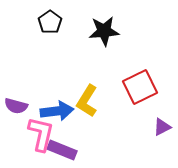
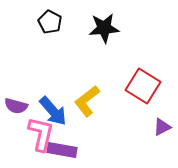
black pentagon: rotated 10 degrees counterclockwise
black star: moved 3 px up
red square: moved 3 px right, 1 px up; rotated 32 degrees counterclockwise
yellow L-shape: rotated 20 degrees clockwise
blue arrow: moved 4 px left; rotated 56 degrees clockwise
purple rectangle: rotated 12 degrees counterclockwise
